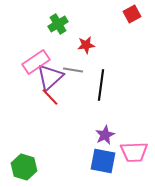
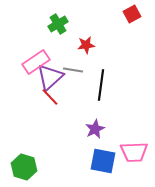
purple star: moved 10 px left, 6 px up
